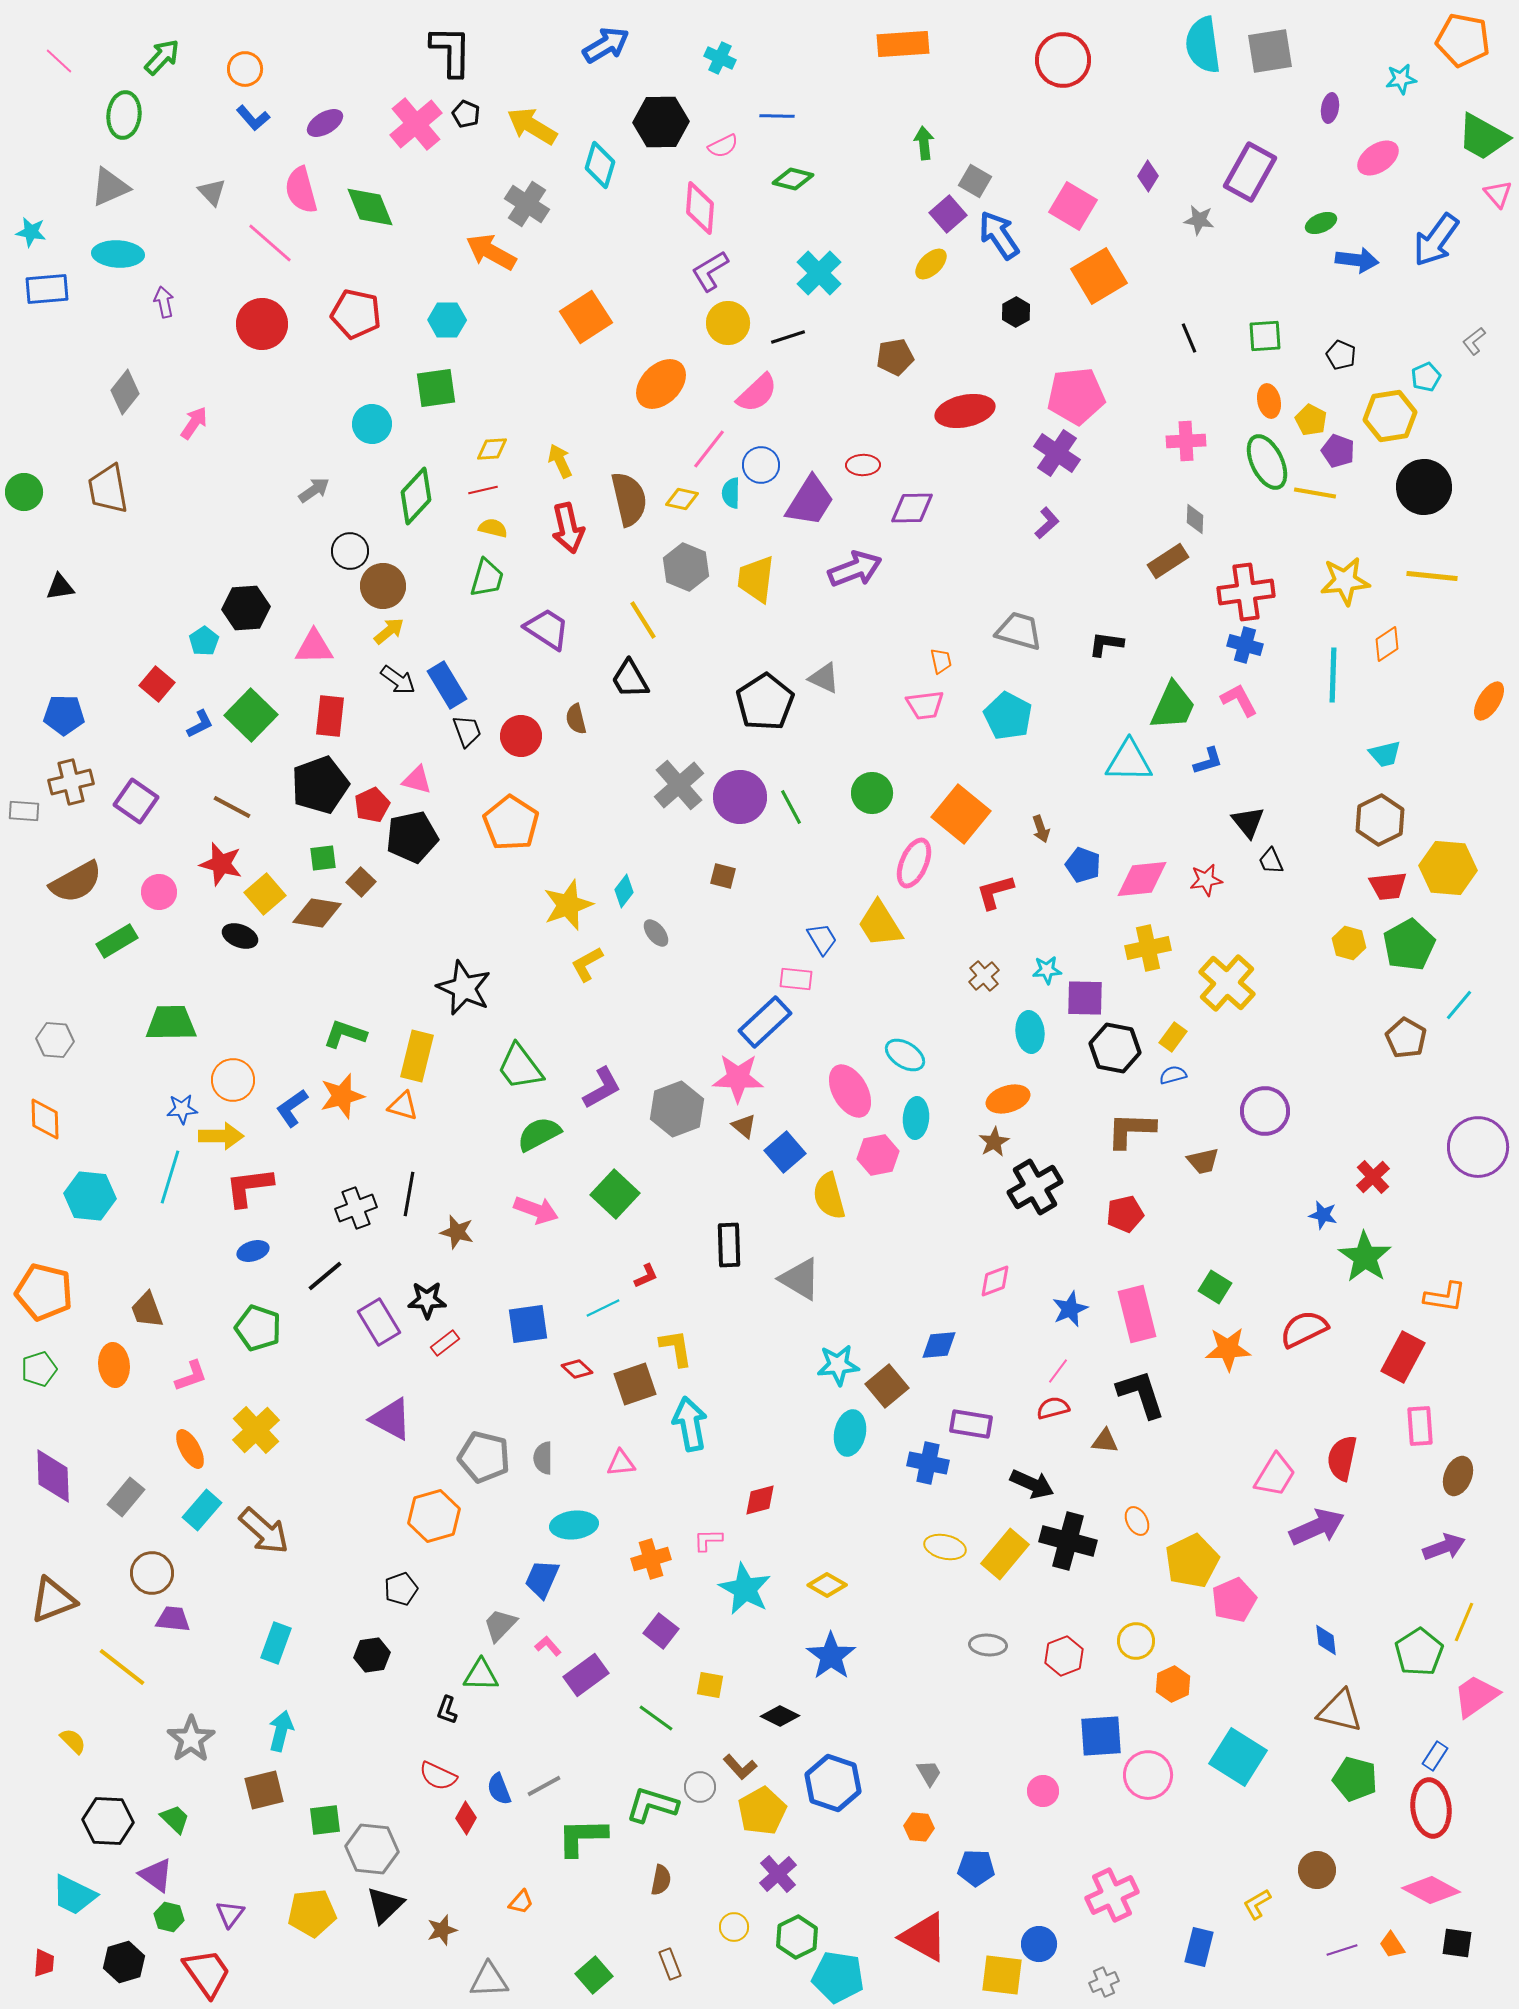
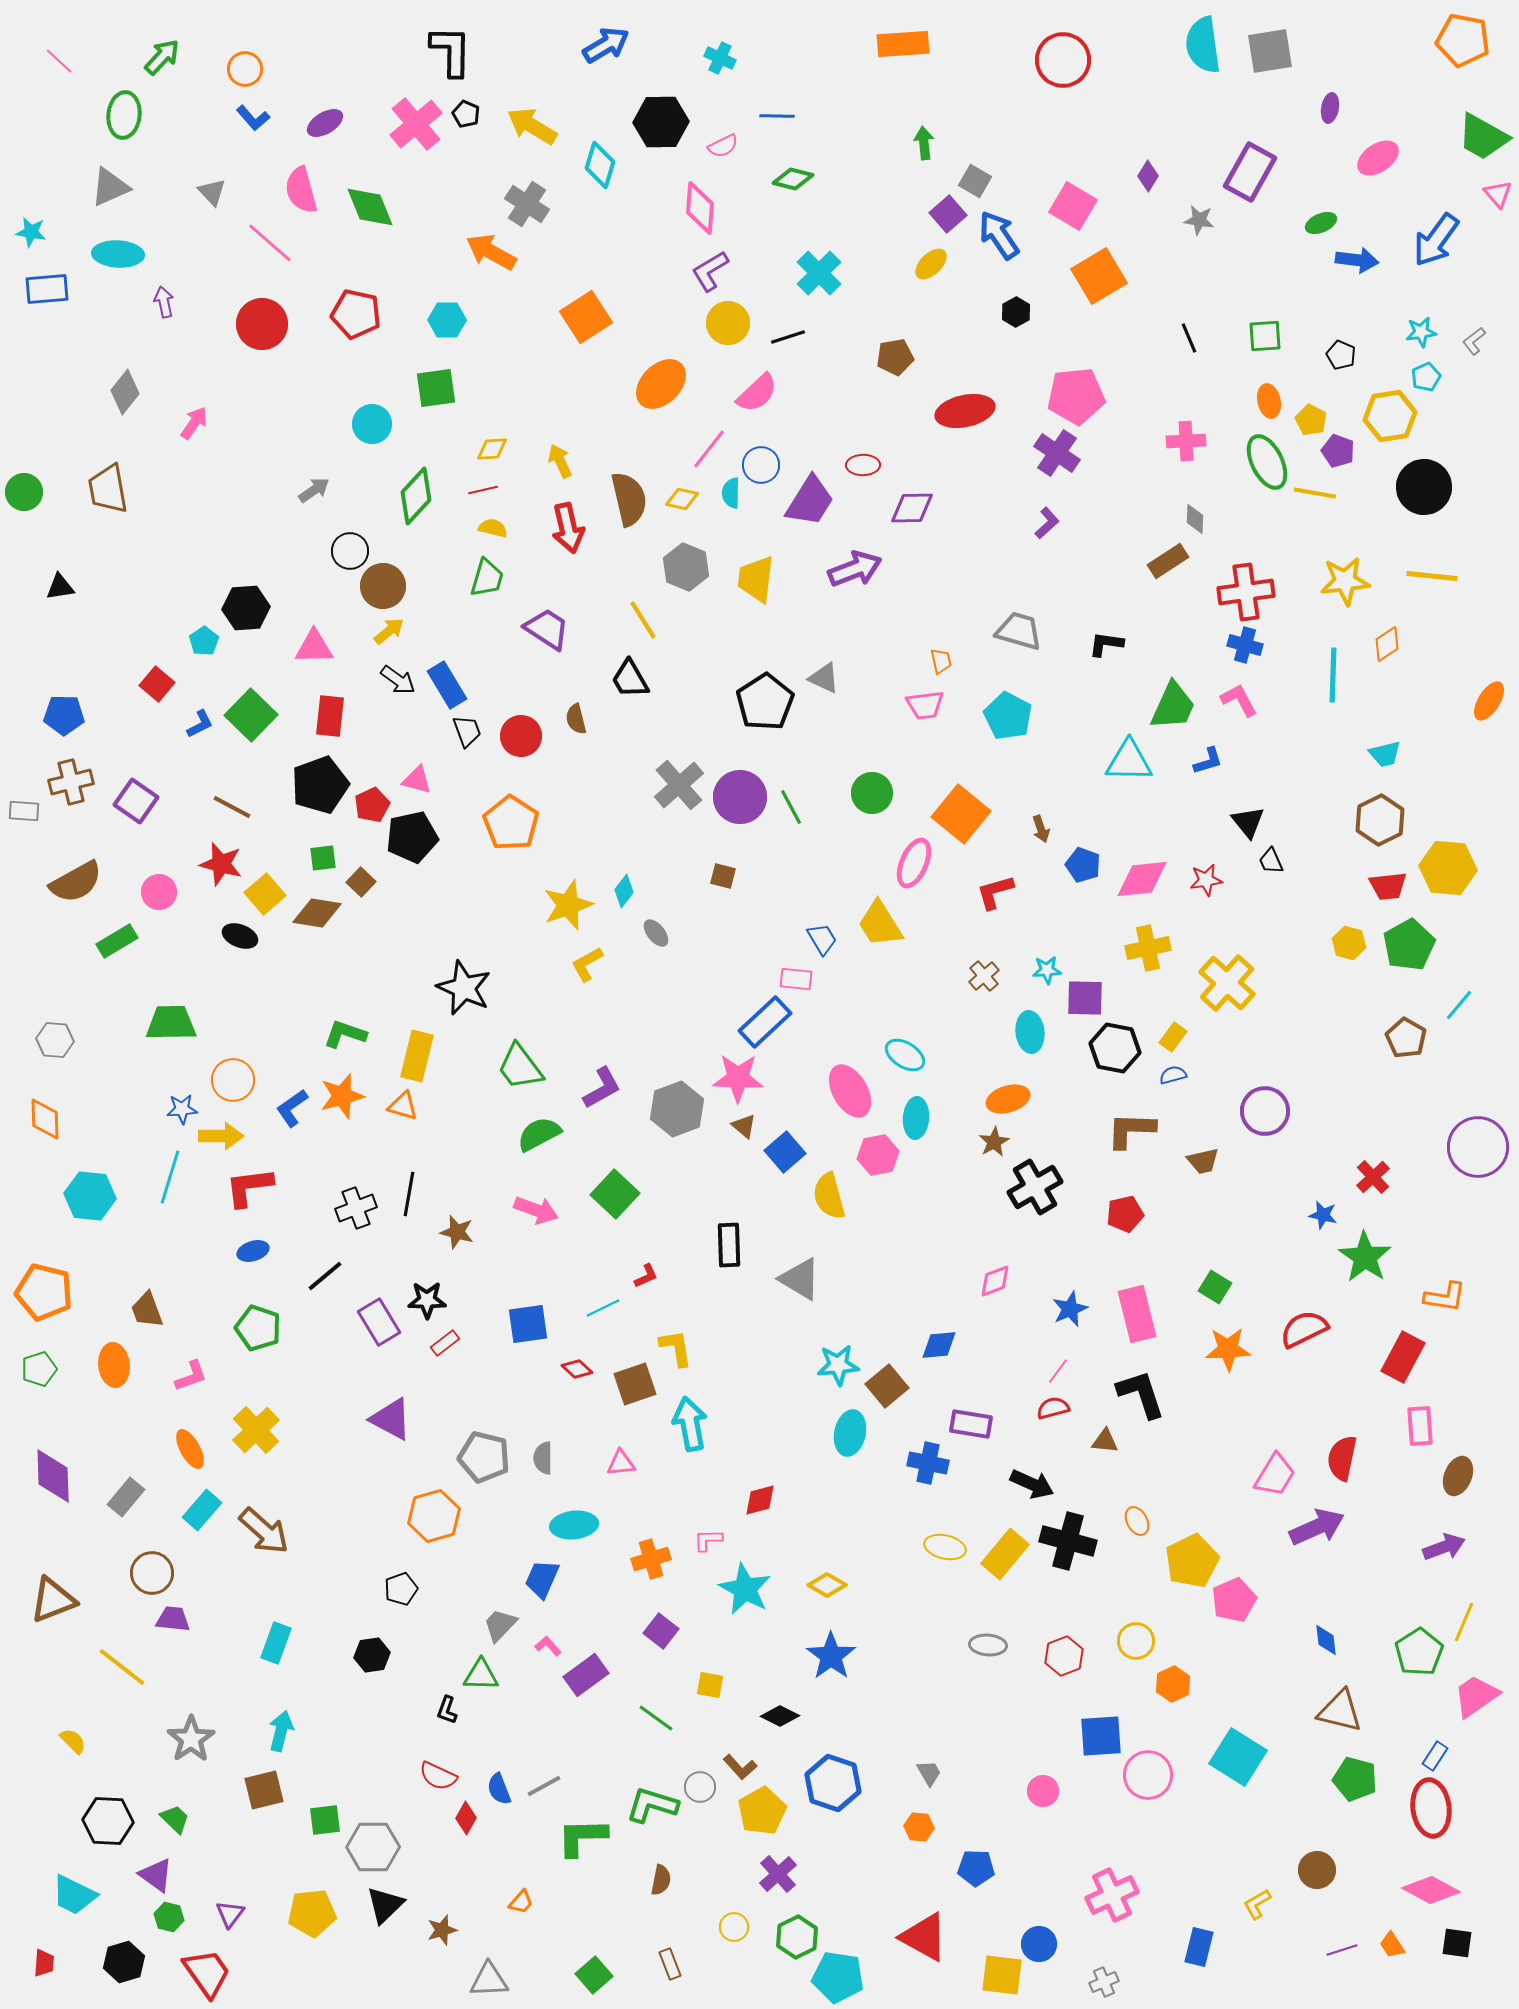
cyan star at (1401, 79): moved 20 px right, 253 px down
gray hexagon at (372, 1849): moved 1 px right, 2 px up; rotated 6 degrees counterclockwise
